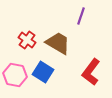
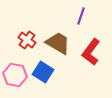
red L-shape: moved 20 px up
